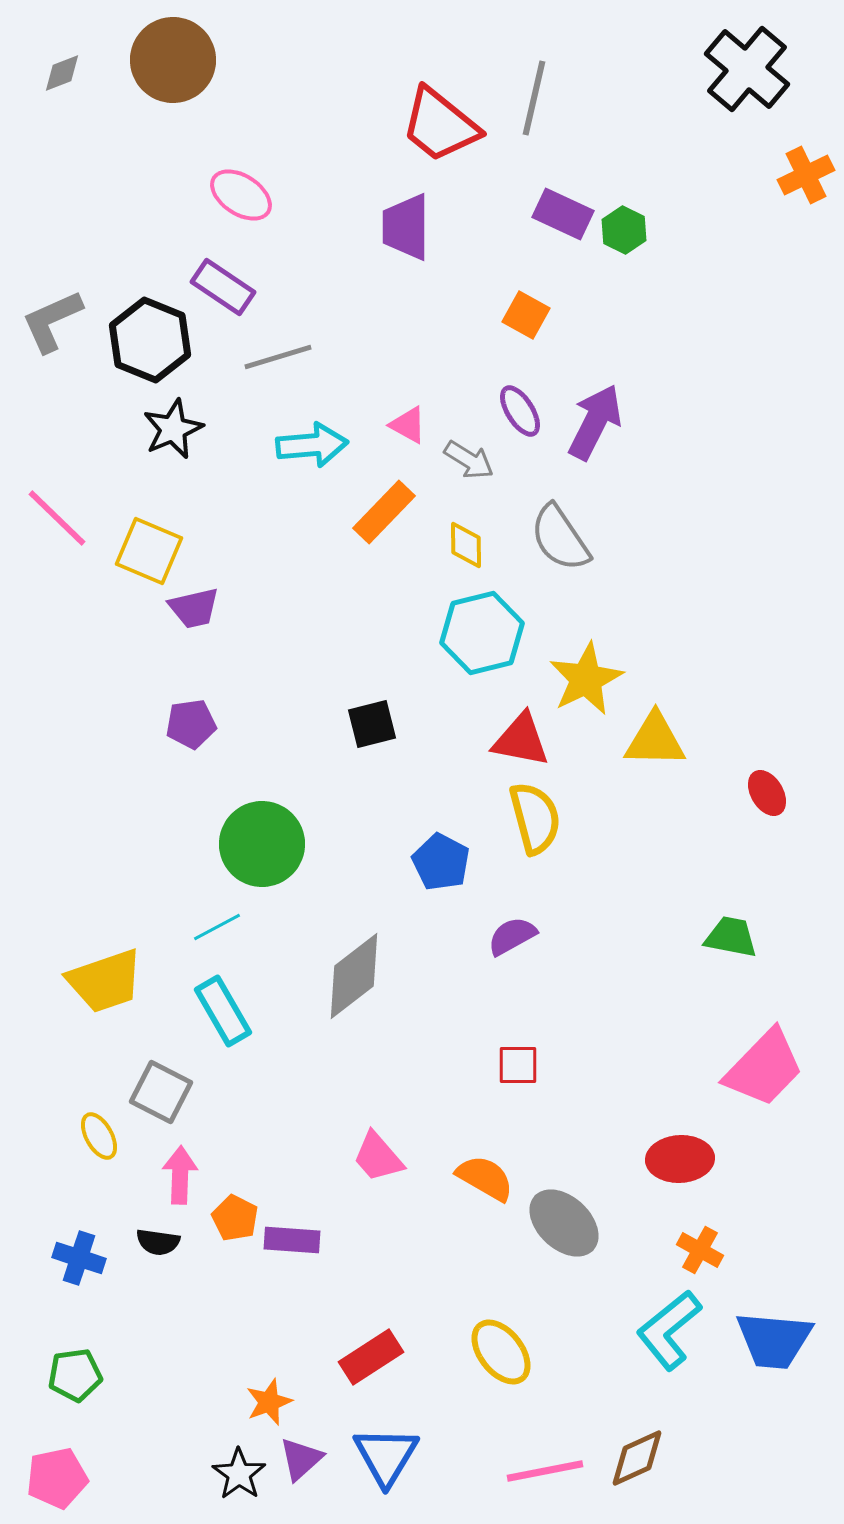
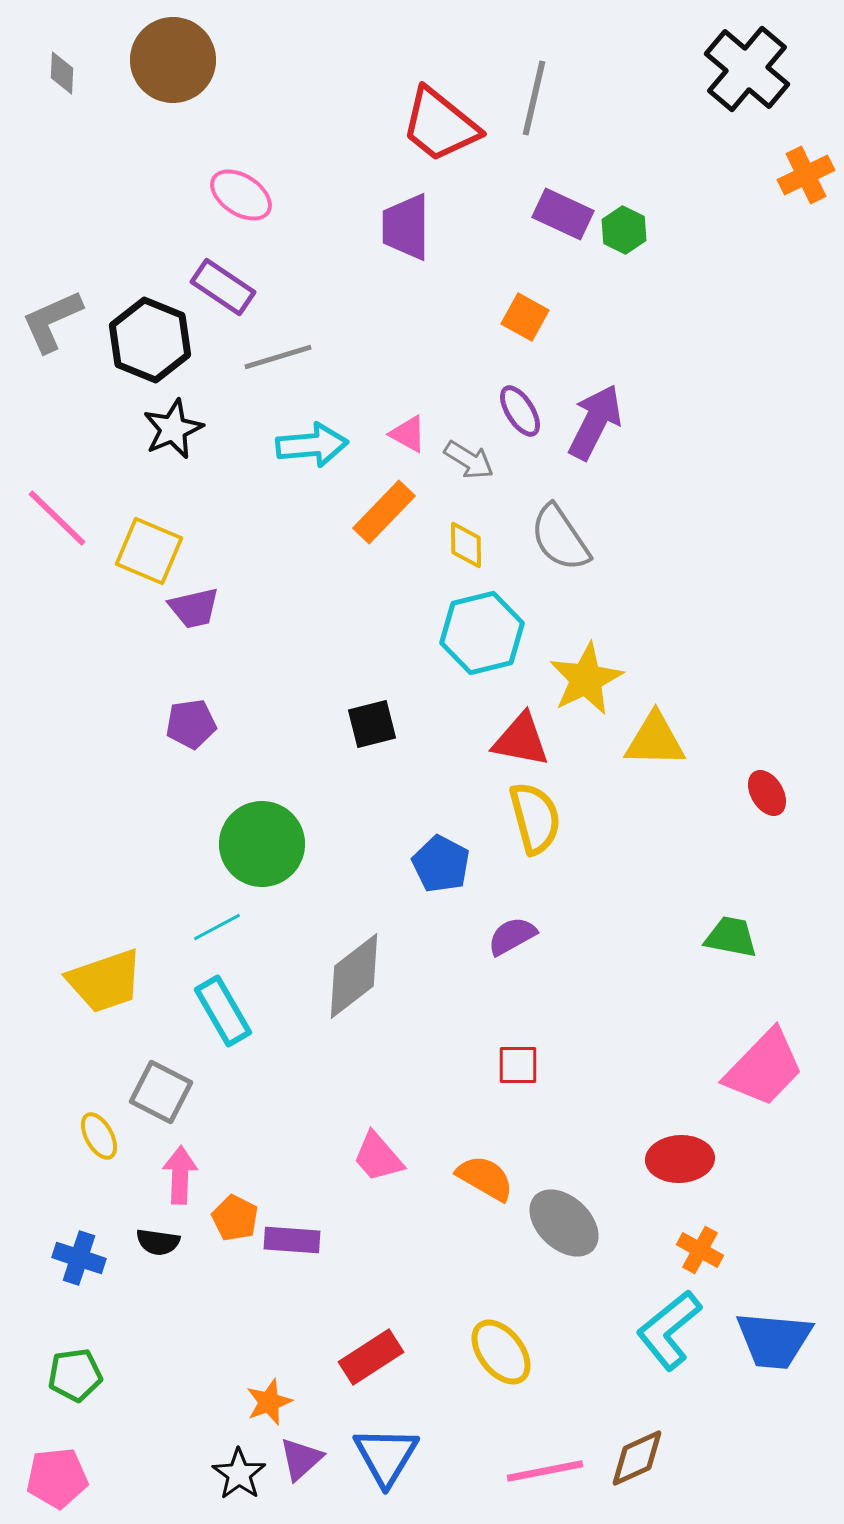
gray diamond at (62, 73): rotated 66 degrees counterclockwise
orange square at (526, 315): moved 1 px left, 2 px down
pink triangle at (408, 425): moved 9 px down
blue pentagon at (441, 862): moved 2 px down
pink pentagon at (57, 1478): rotated 6 degrees clockwise
